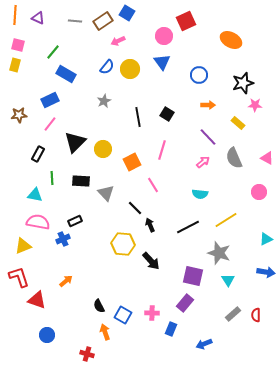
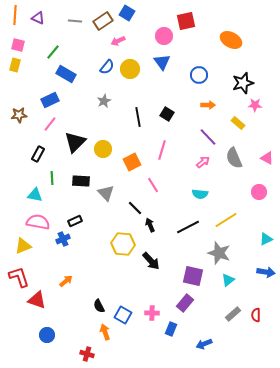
red square at (186, 21): rotated 12 degrees clockwise
cyan triangle at (228, 280): rotated 24 degrees clockwise
